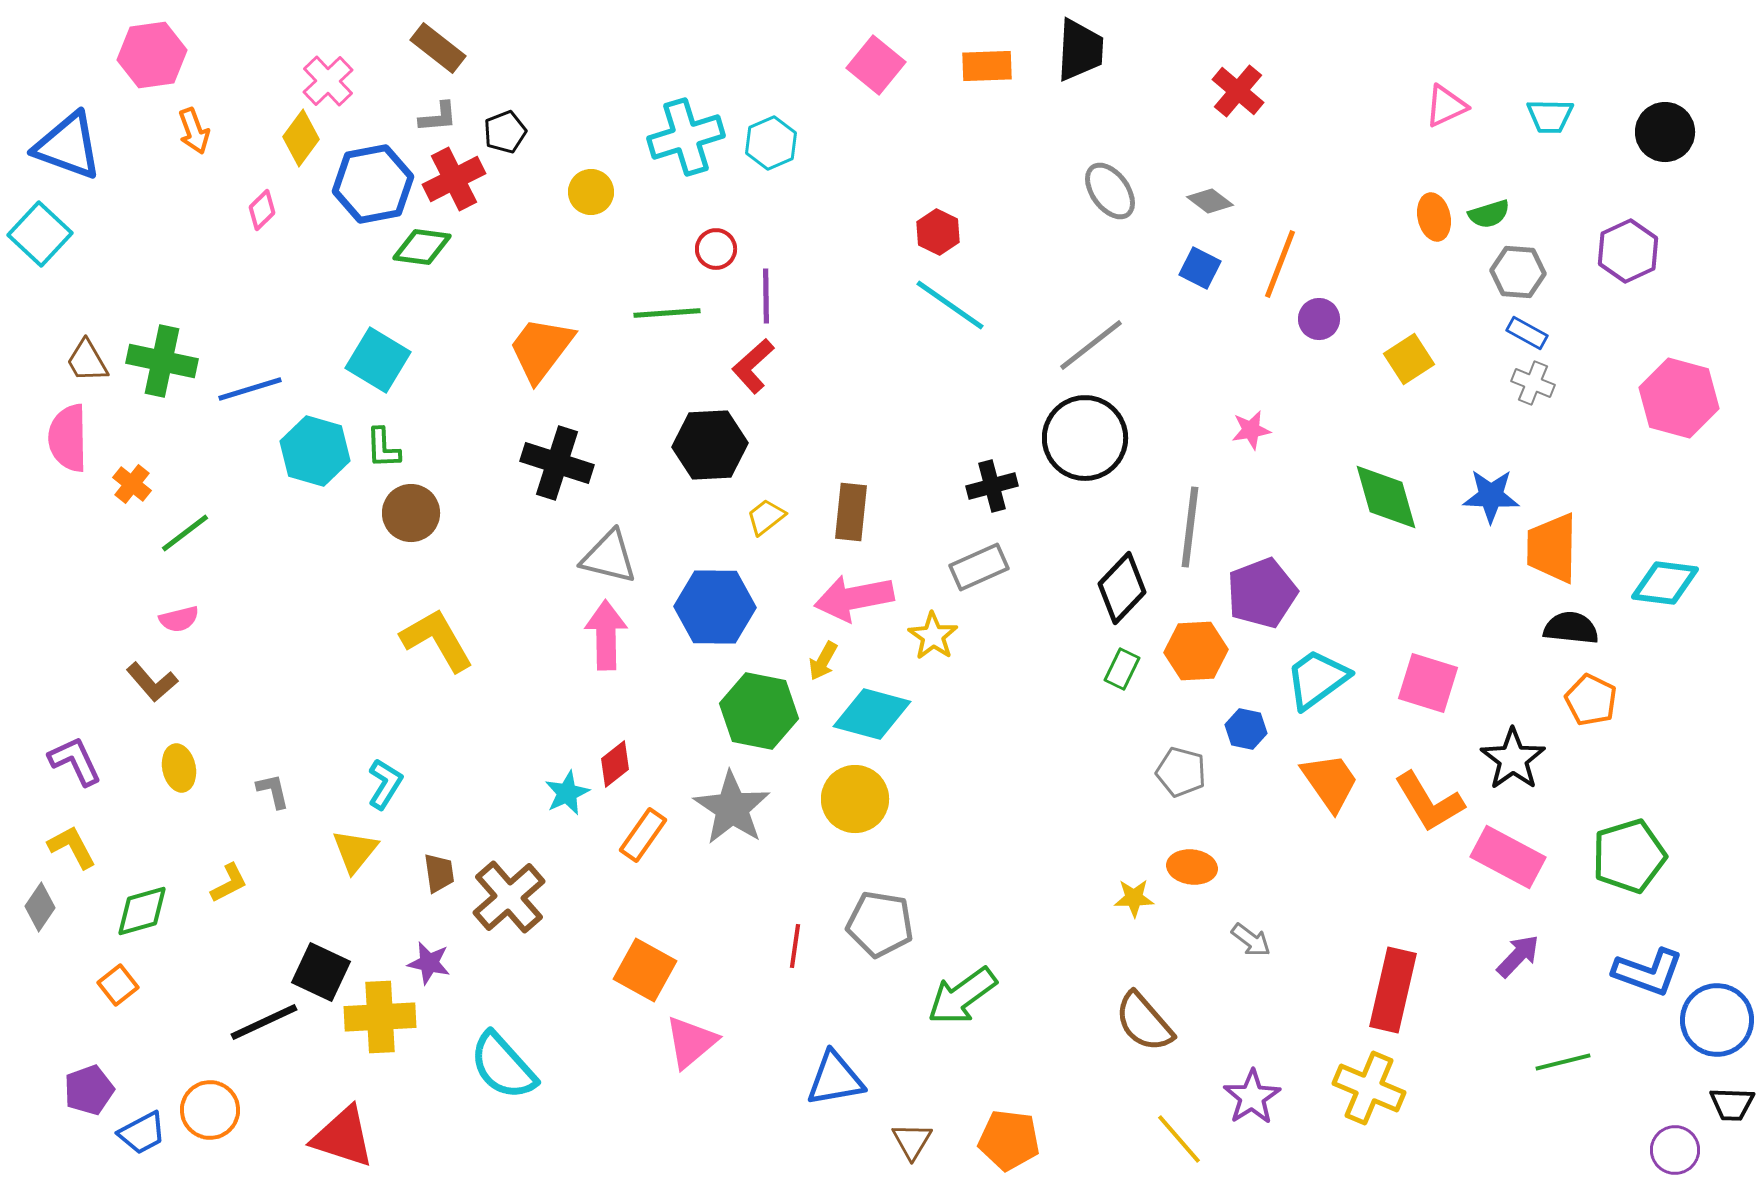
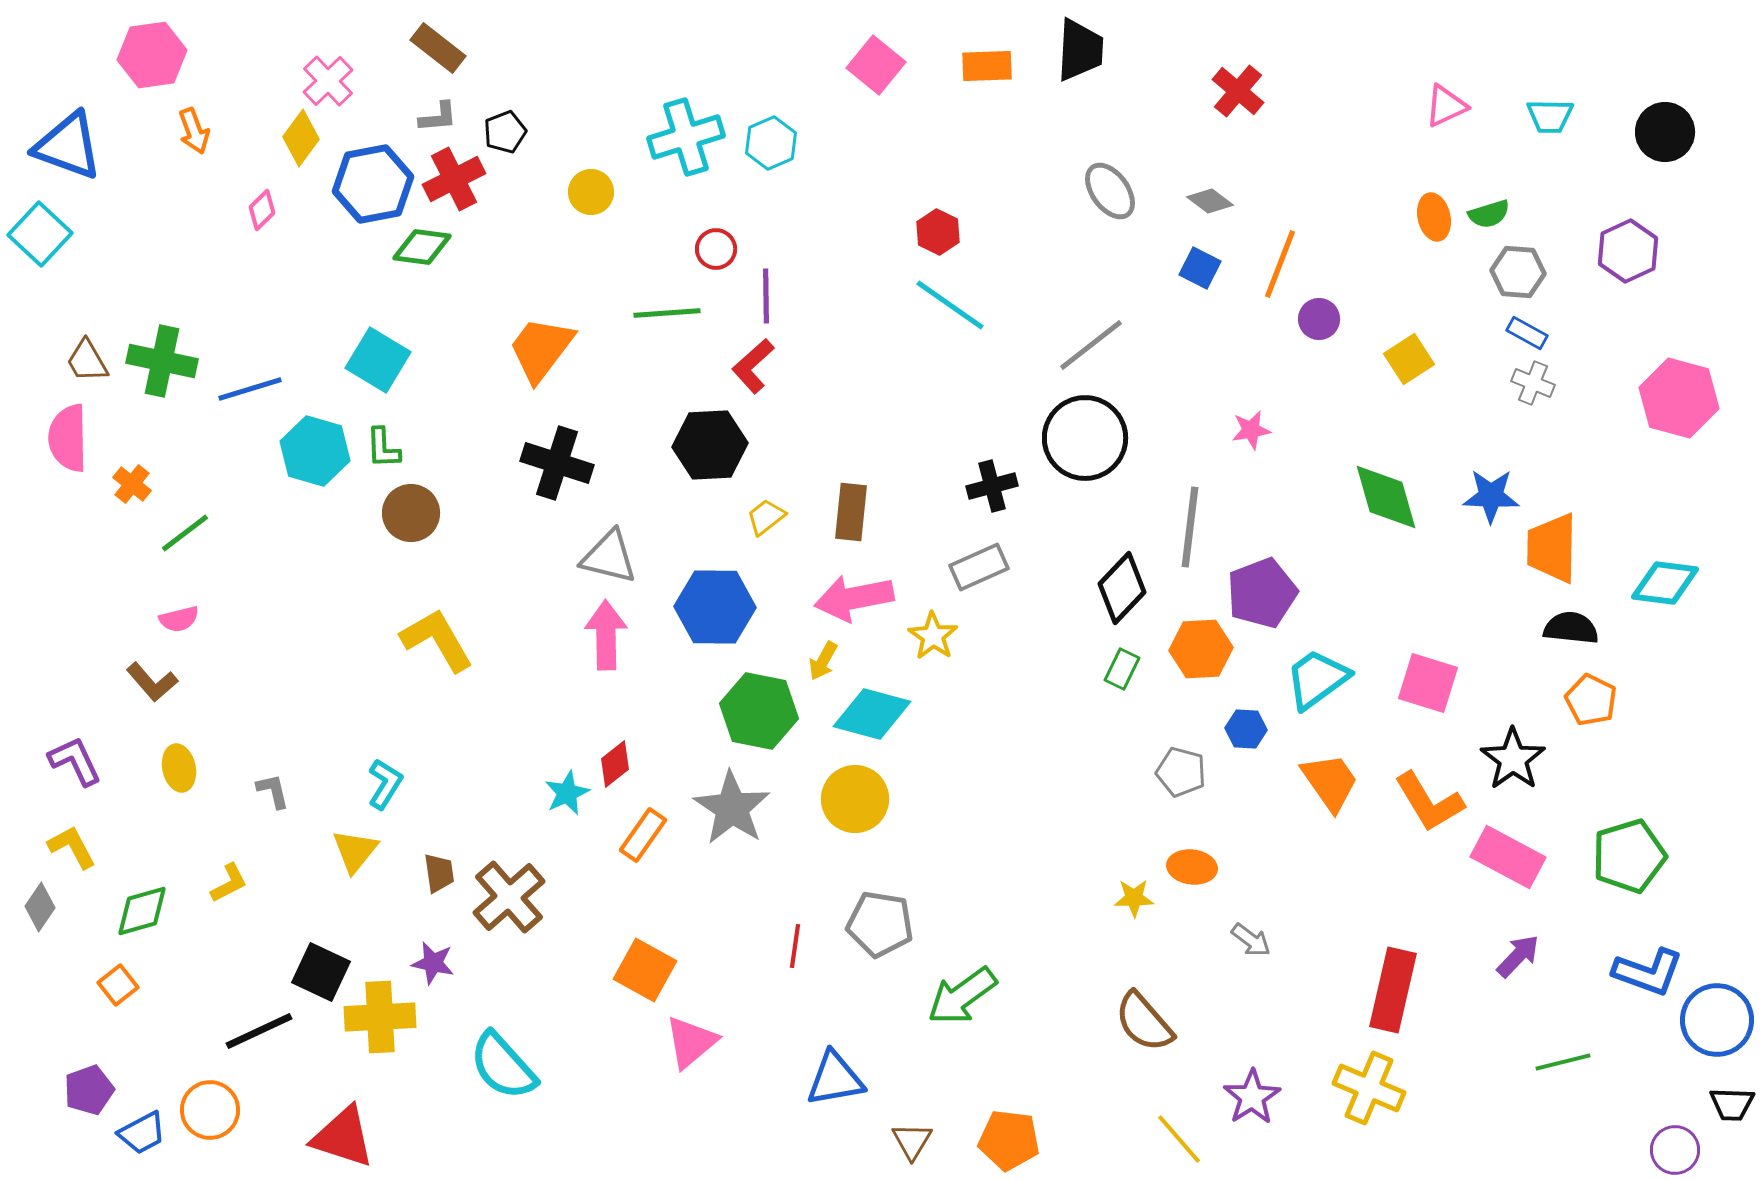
orange hexagon at (1196, 651): moved 5 px right, 2 px up
blue hexagon at (1246, 729): rotated 9 degrees counterclockwise
purple star at (429, 963): moved 4 px right
black line at (264, 1022): moved 5 px left, 9 px down
